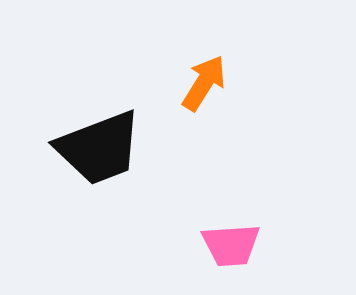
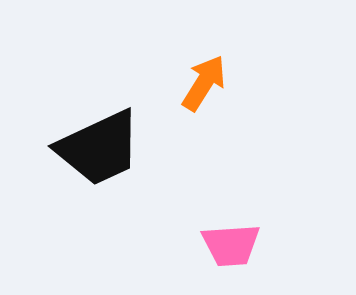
black trapezoid: rotated 4 degrees counterclockwise
